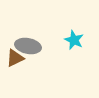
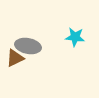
cyan star: moved 1 px right, 3 px up; rotated 18 degrees counterclockwise
